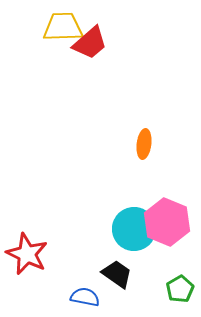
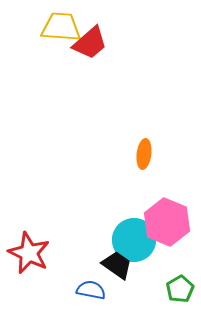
yellow trapezoid: moved 2 px left; rotated 6 degrees clockwise
orange ellipse: moved 10 px down
cyan circle: moved 11 px down
red star: moved 2 px right, 1 px up
black trapezoid: moved 9 px up
blue semicircle: moved 6 px right, 7 px up
